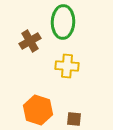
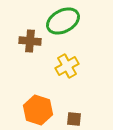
green ellipse: moved 1 px up; rotated 60 degrees clockwise
brown cross: rotated 35 degrees clockwise
yellow cross: rotated 35 degrees counterclockwise
